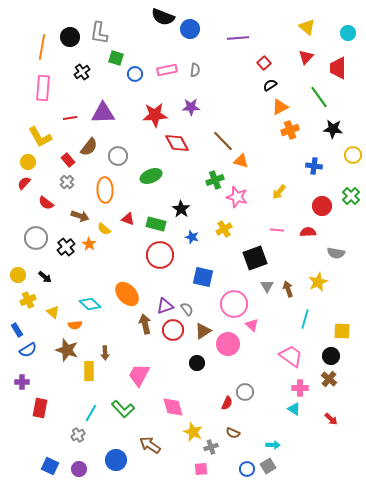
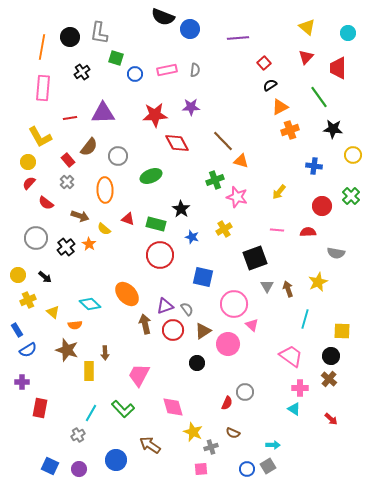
red semicircle at (24, 183): moved 5 px right
